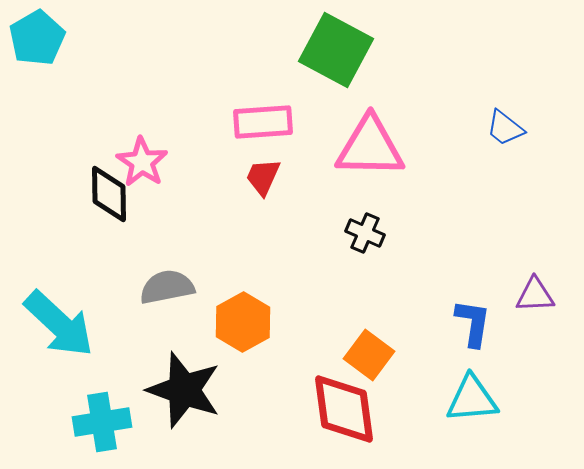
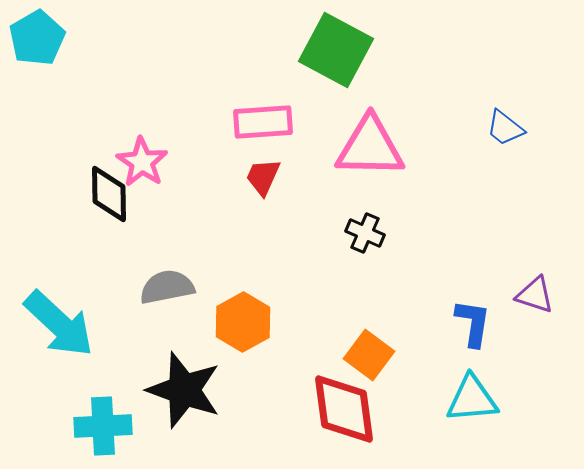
purple triangle: rotated 21 degrees clockwise
cyan cross: moved 1 px right, 4 px down; rotated 6 degrees clockwise
